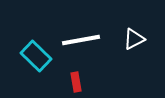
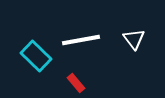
white triangle: rotated 40 degrees counterclockwise
red rectangle: moved 1 px down; rotated 30 degrees counterclockwise
